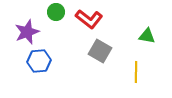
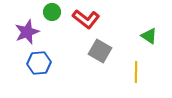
green circle: moved 4 px left
red L-shape: moved 3 px left
green triangle: moved 2 px right; rotated 24 degrees clockwise
blue hexagon: moved 2 px down
